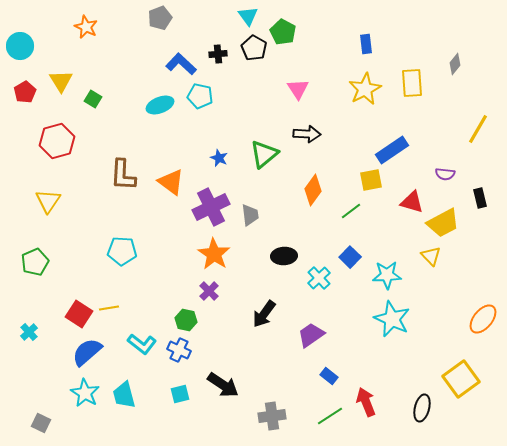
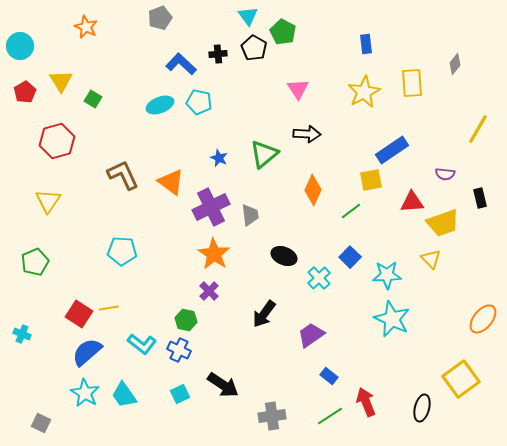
yellow star at (365, 89): moved 1 px left, 3 px down
cyan pentagon at (200, 96): moved 1 px left, 6 px down
brown L-shape at (123, 175): rotated 152 degrees clockwise
orange diamond at (313, 190): rotated 12 degrees counterclockwise
red triangle at (412, 202): rotated 20 degrees counterclockwise
yellow trapezoid at (443, 223): rotated 8 degrees clockwise
black ellipse at (284, 256): rotated 25 degrees clockwise
yellow triangle at (431, 256): moved 3 px down
cyan cross at (29, 332): moved 7 px left, 2 px down; rotated 24 degrees counterclockwise
cyan square at (180, 394): rotated 12 degrees counterclockwise
cyan trapezoid at (124, 395): rotated 20 degrees counterclockwise
